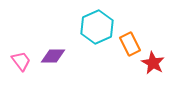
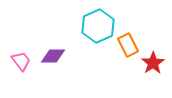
cyan hexagon: moved 1 px right, 1 px up
orange rectangle: moved 2 px left, 1 px down
red star: rotated 10 degrees clockwise
